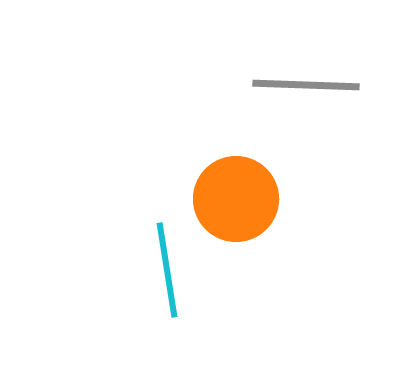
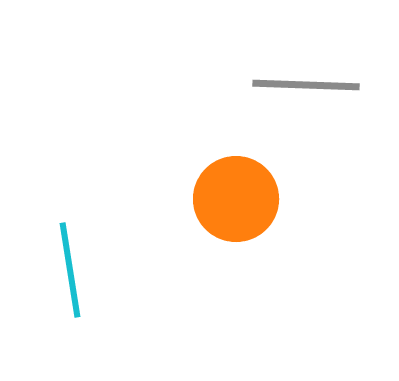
cyan line: moved 97 px left
